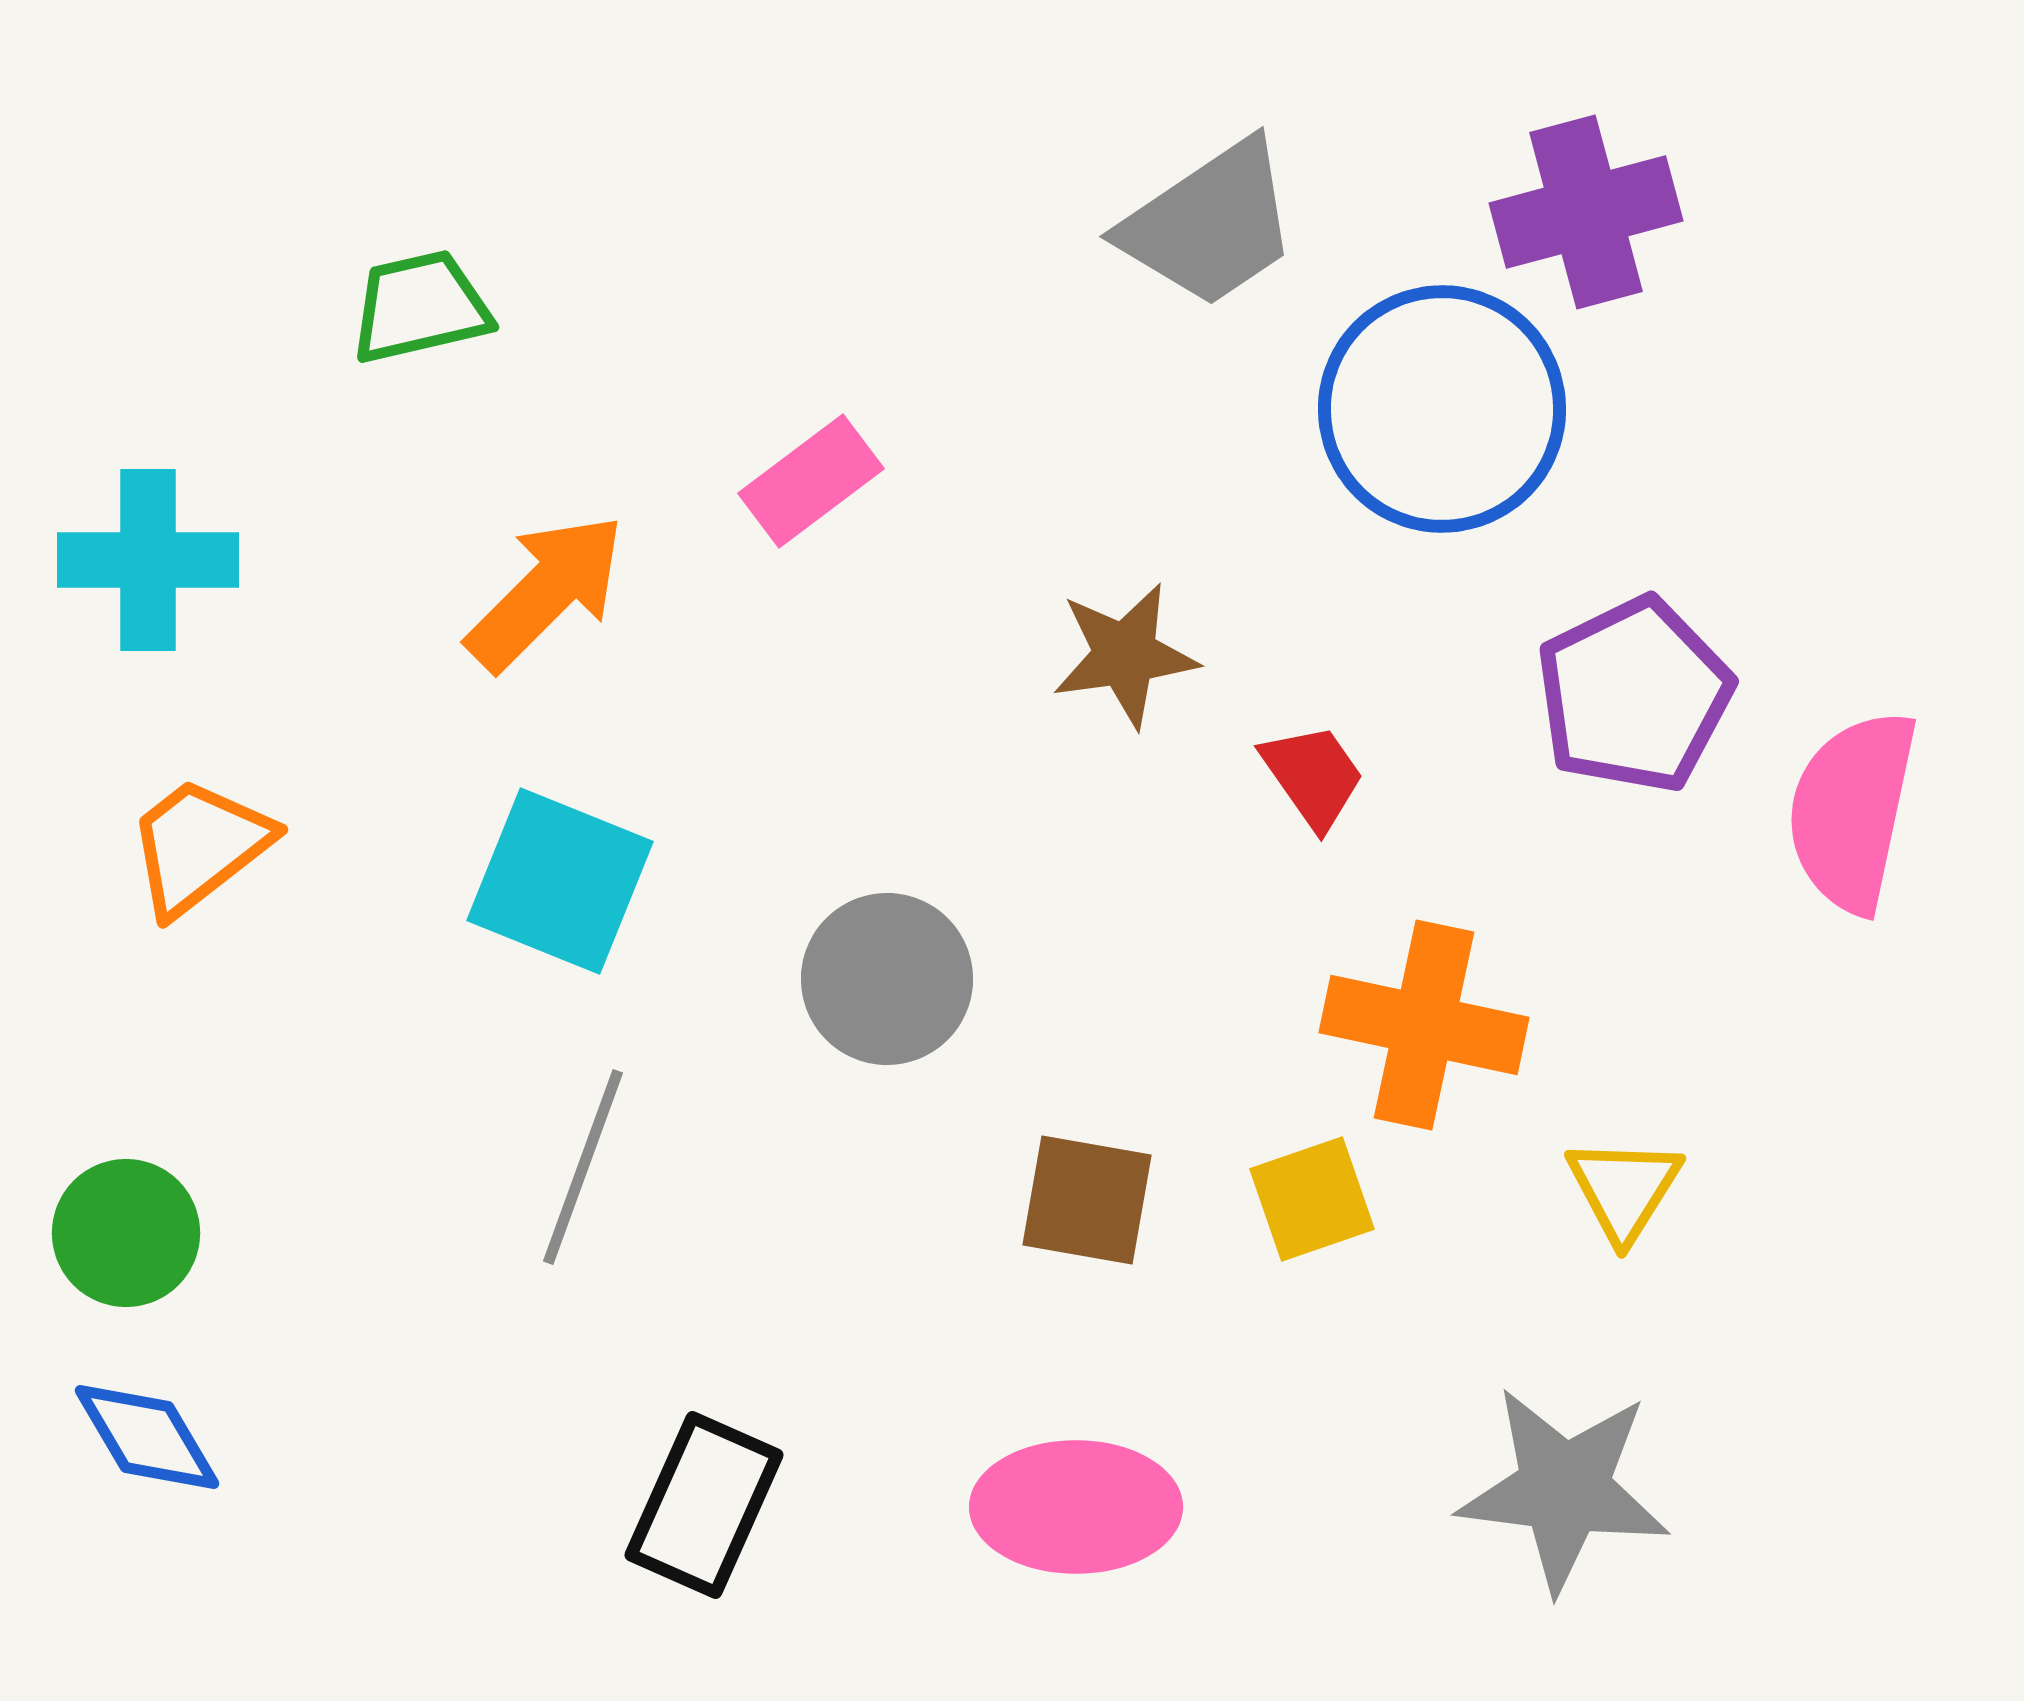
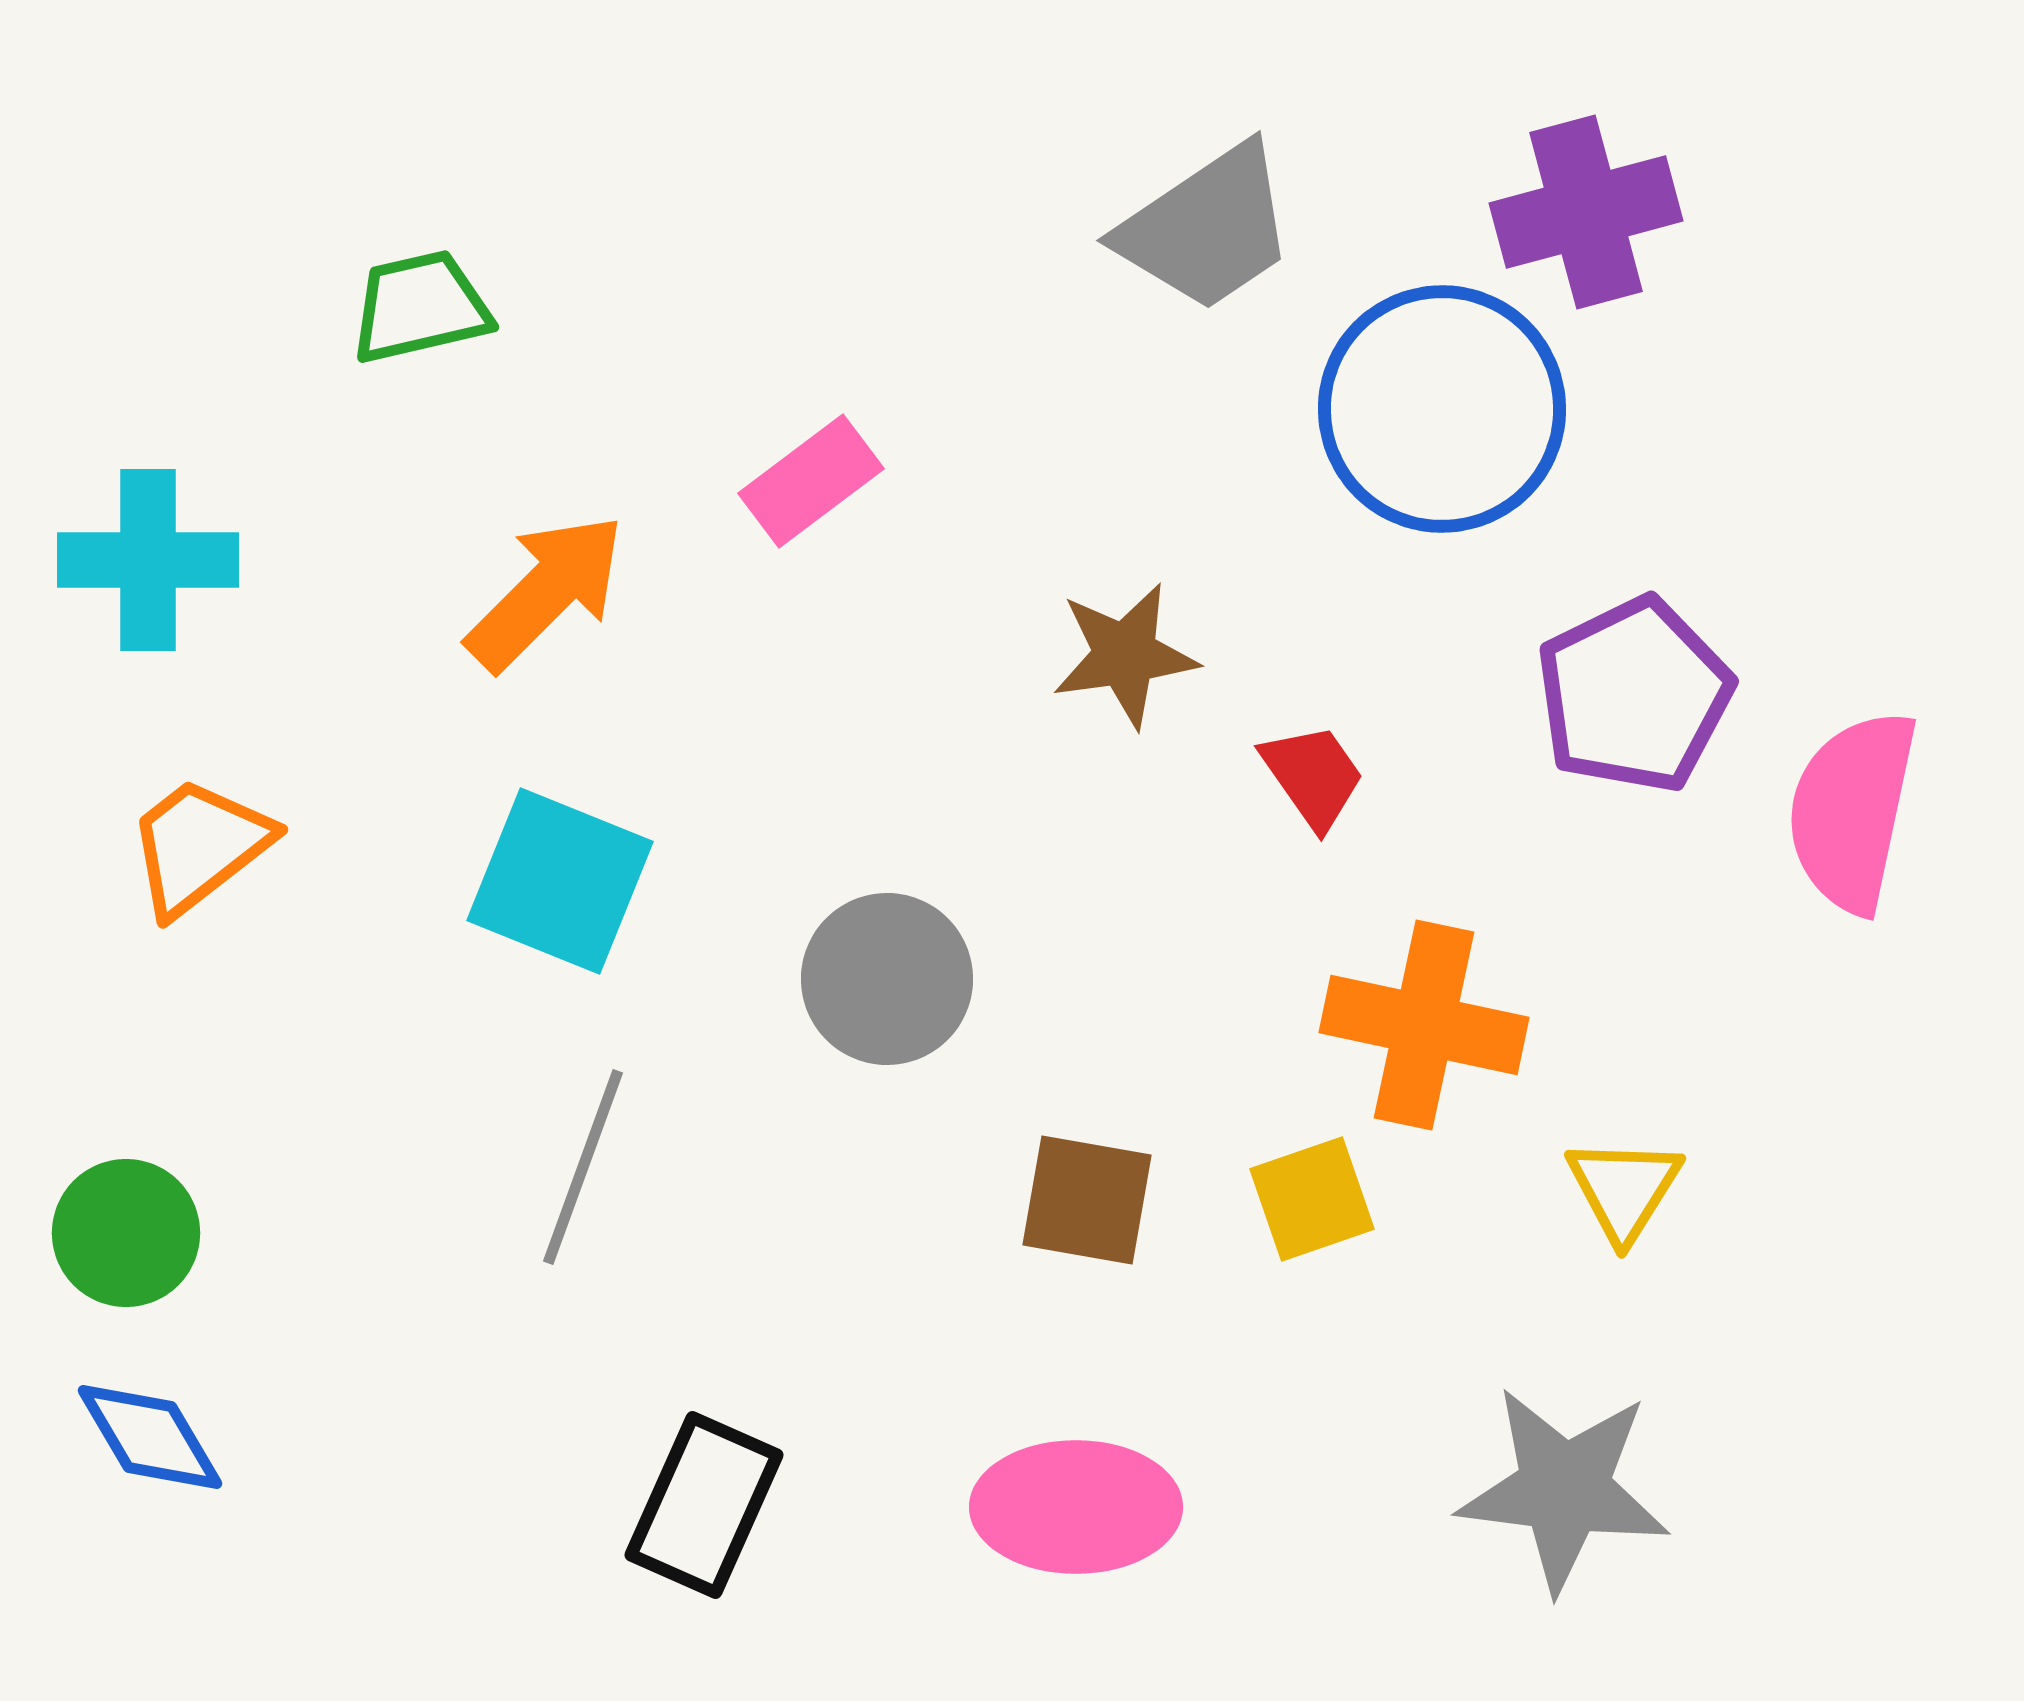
gray trapezoid: moved 3 px left, 4 px down
blue diamond: moved 3 px right
